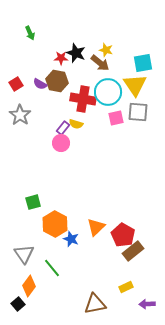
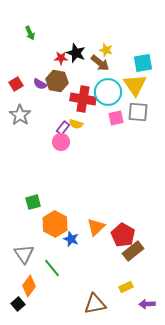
pink circle: moved 1 px up
